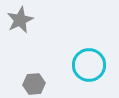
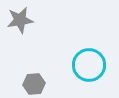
gray star: rotated 16 degrees clockwise
